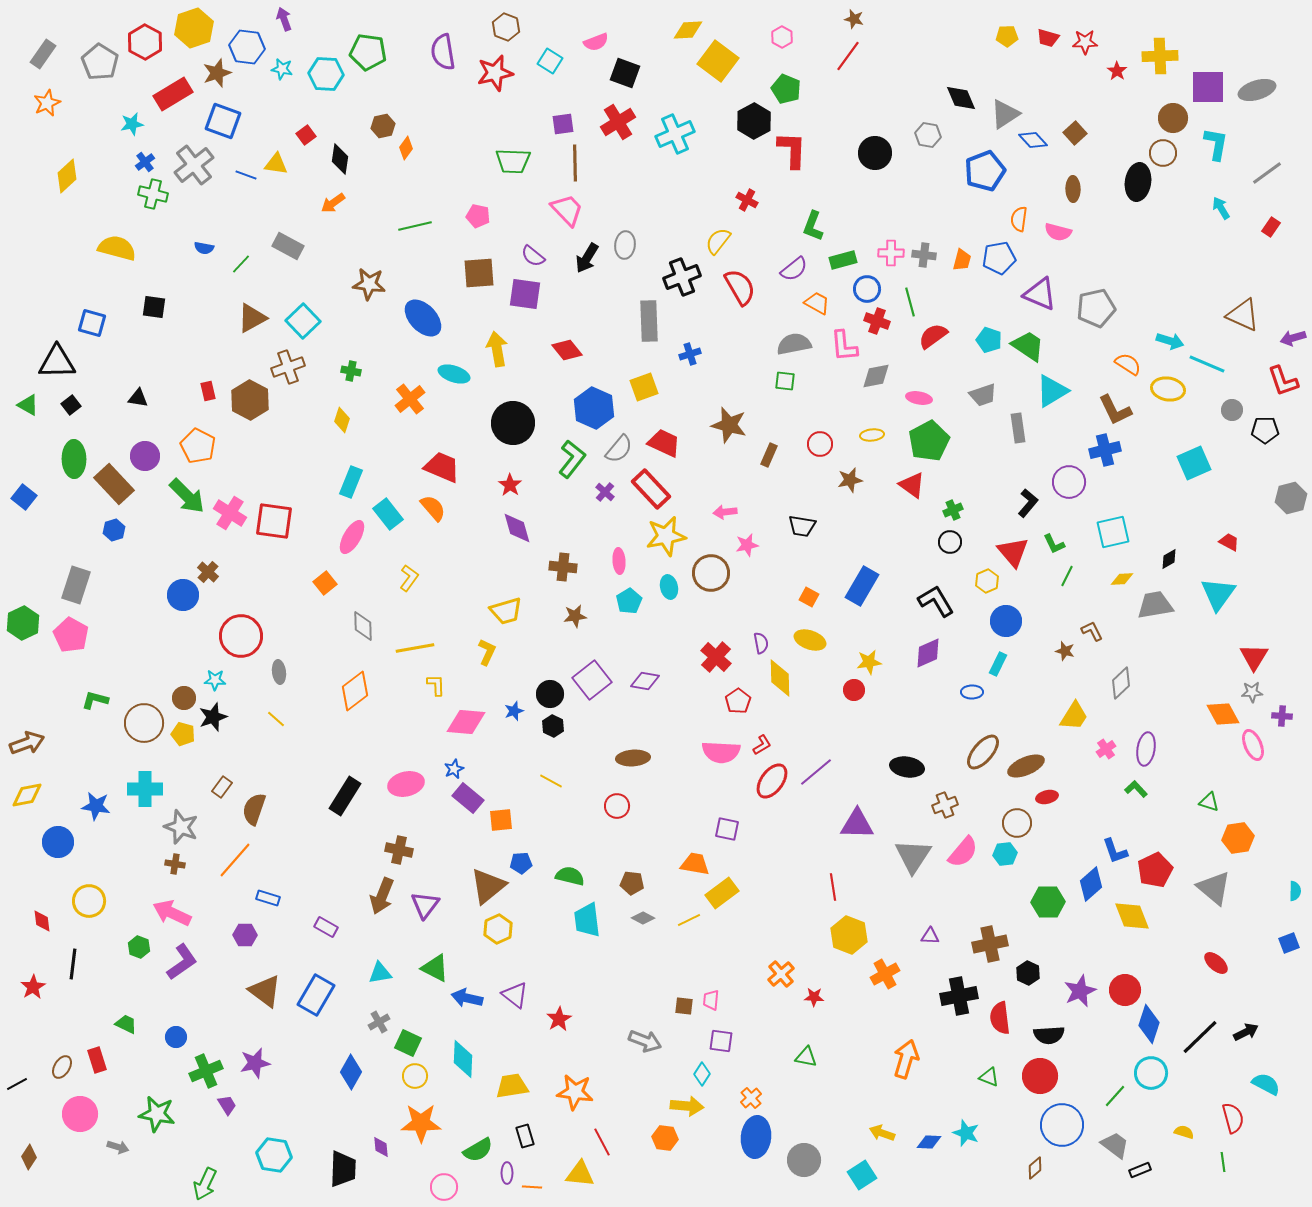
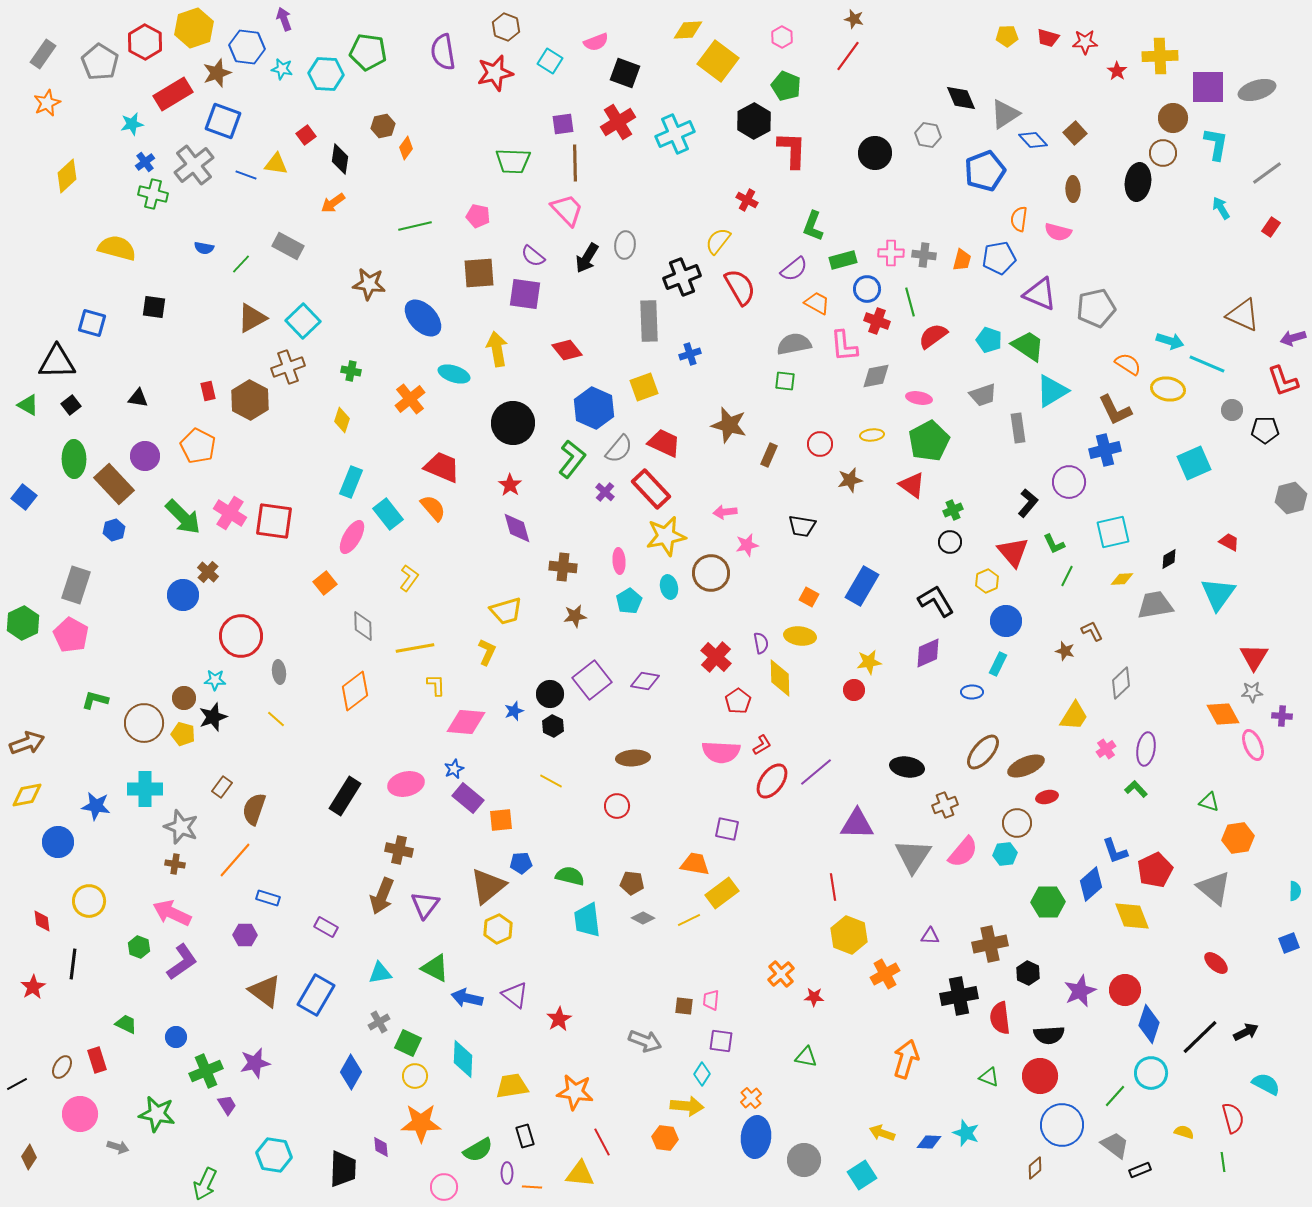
green pentagon at (786, 89): moved 3 px up
green arrow at (187, 496): moved 4 px left, 21 px down
yellow ellipse at (810, 640): moved 10 px left, 4 px up; rotated 12 degrees counterclockwise
